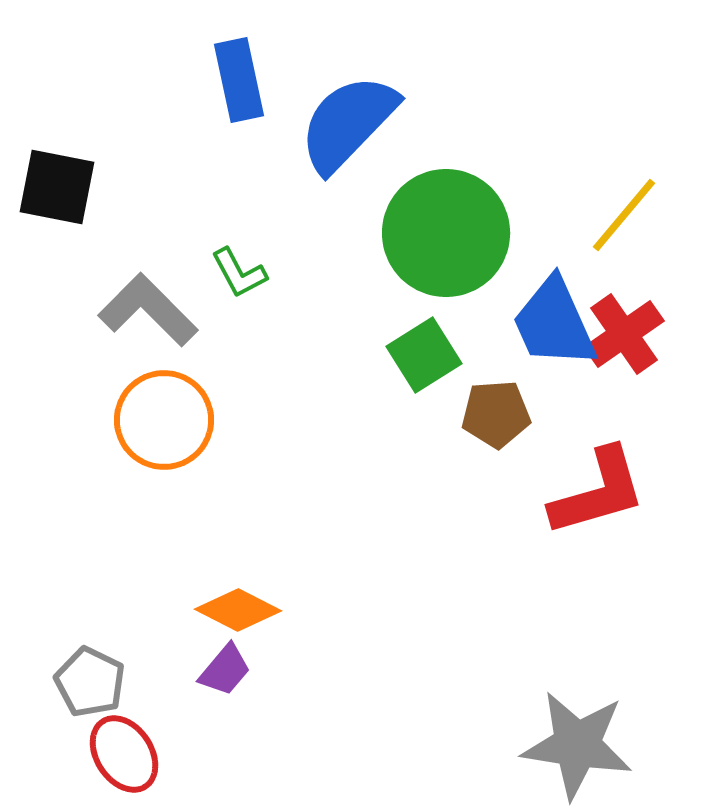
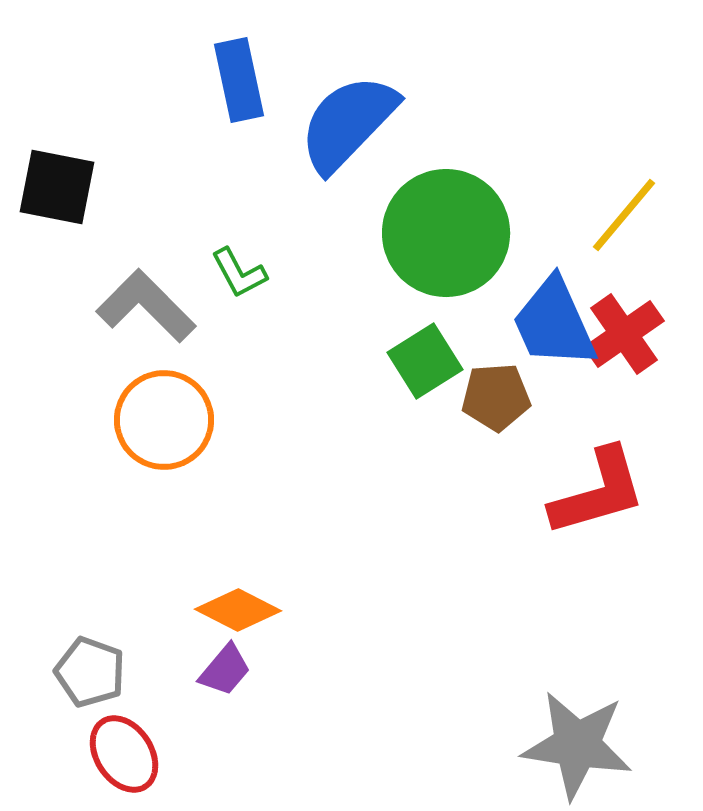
gray L-shape: moved 2 px left, 4 px up
green square: moved 1 px right, 6 px down
brown pentagon: moved 17 px up
gray pentagon: moved 10 px up; rotated 6 degrees counterclockwise
